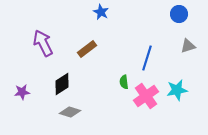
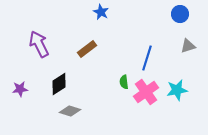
blue circle: moved 1 px right
purple arrow: moved 4 px left, 1 px down
black diamond: moved 3 px left
purple star: moved 2 px left, 3 px up
pink cross: moved 4 px up
gray diamond: moved 1 px up
